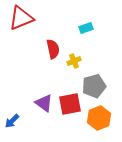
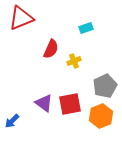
red semicircle: moved 2 px left; rotated 36 degrees clockwise
gray pentagon: moved 11 px right; rotated 10 degrees counterclockwise
orange hexagon: moved 2 px right, 2 px up
